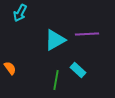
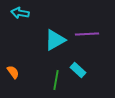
cyan arrow: rotated 72 degrees clockwise
orange semicircle: moved 3 px right, 4 px down
